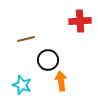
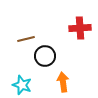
red cross: moved 7 px down
black circle: moved 3 px left, 4 px up
orange arrow: moved 2 px right, 1 px down
